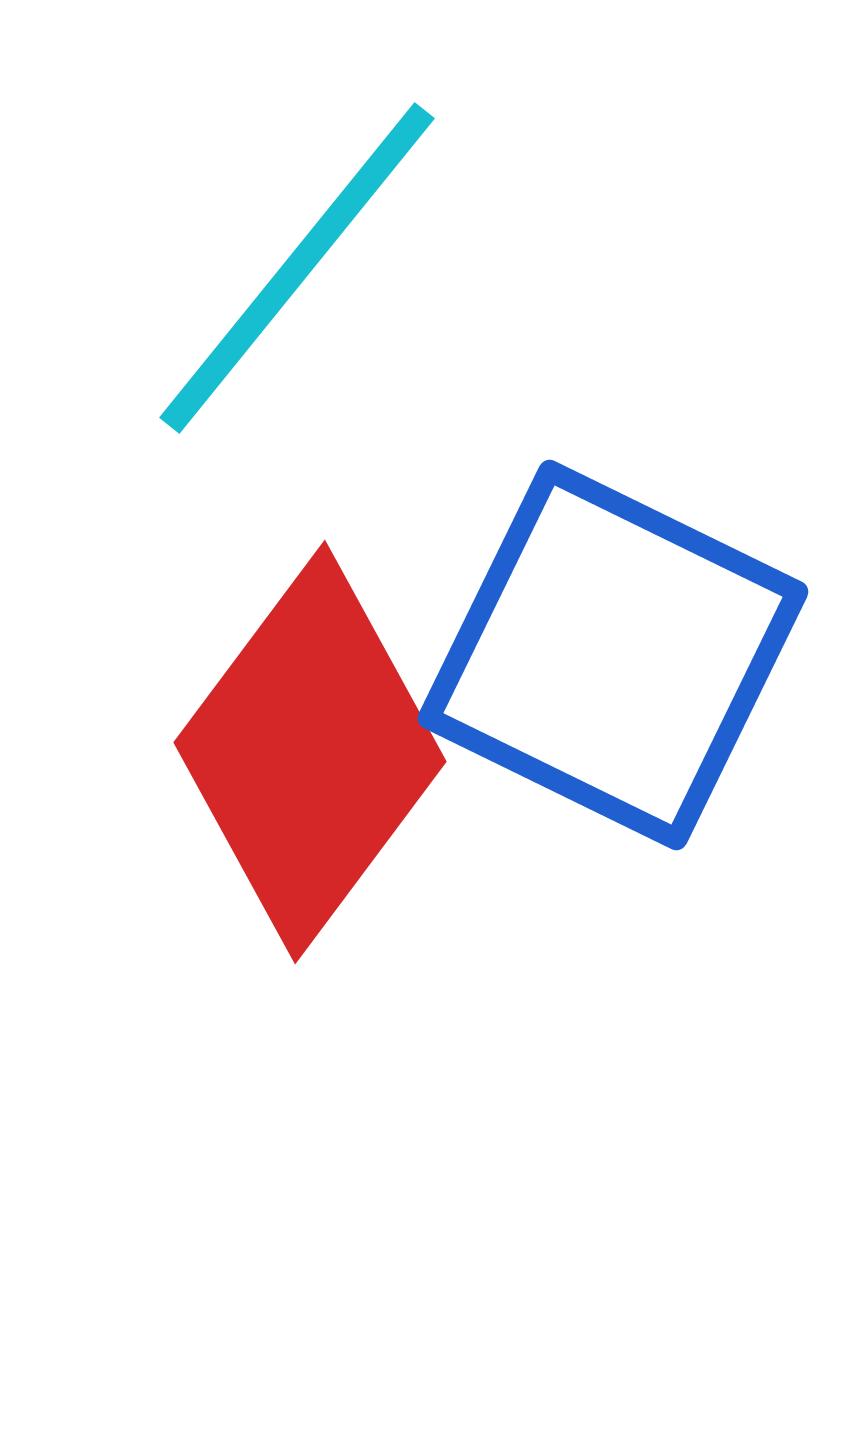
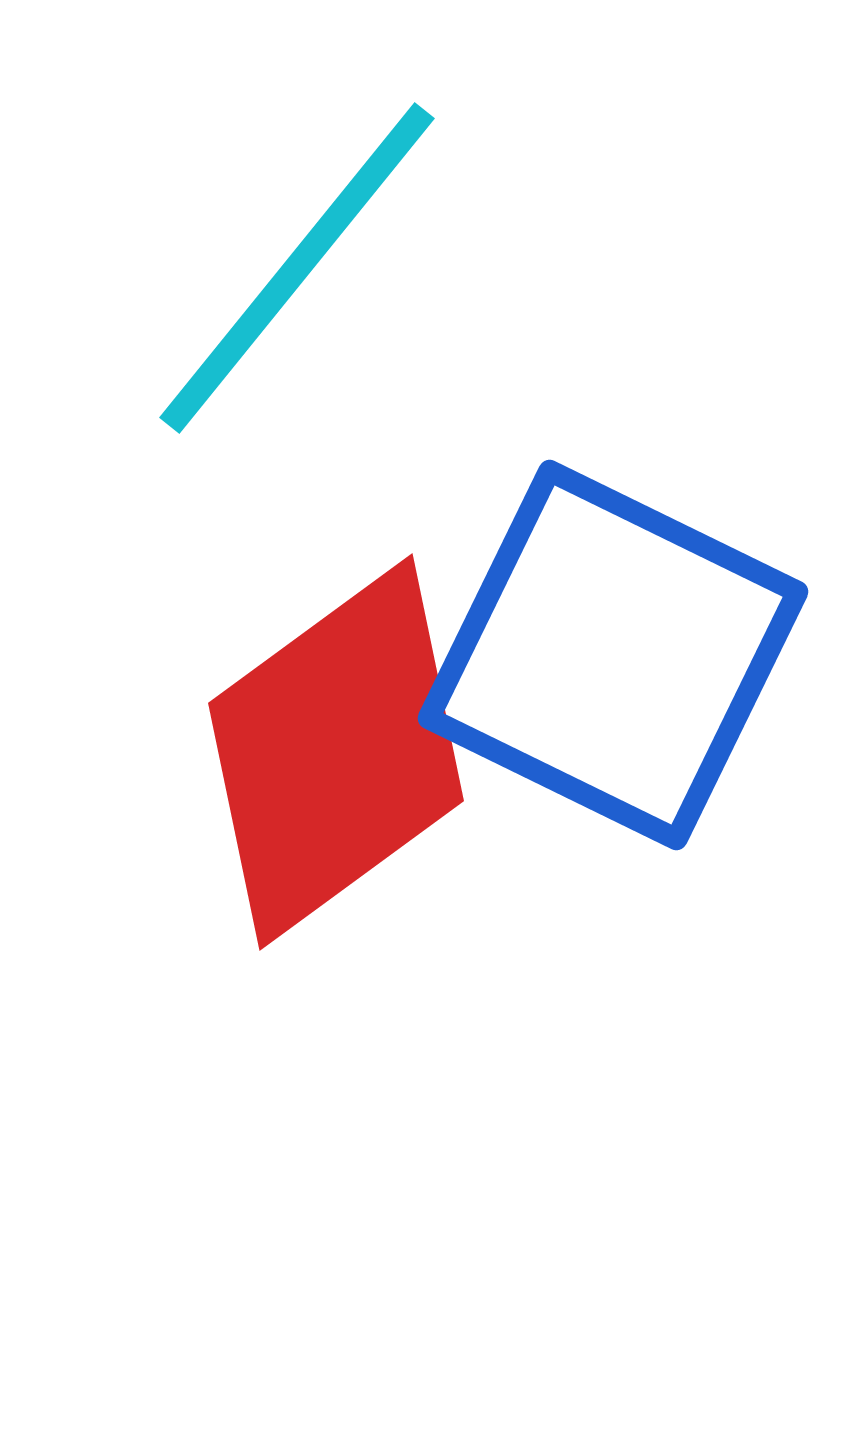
red diamond: moved 26 px right; rotated 17 degrees clockwise
